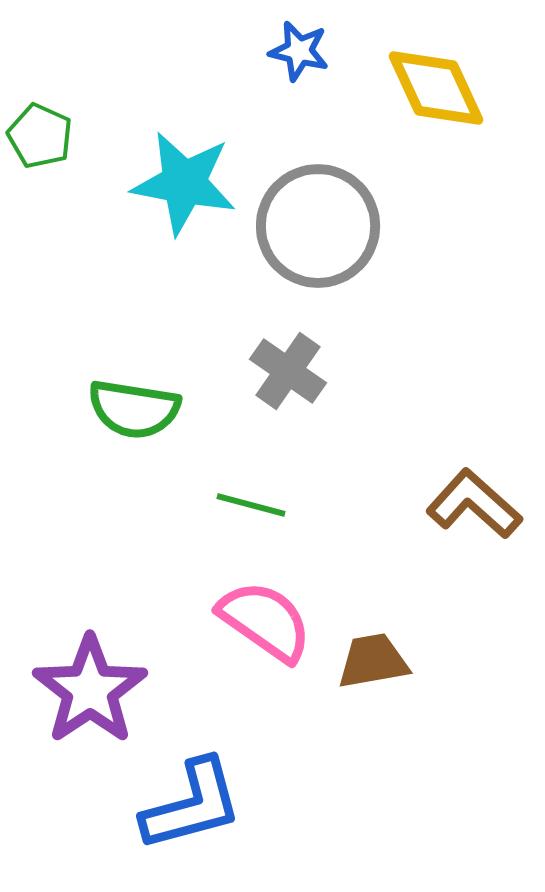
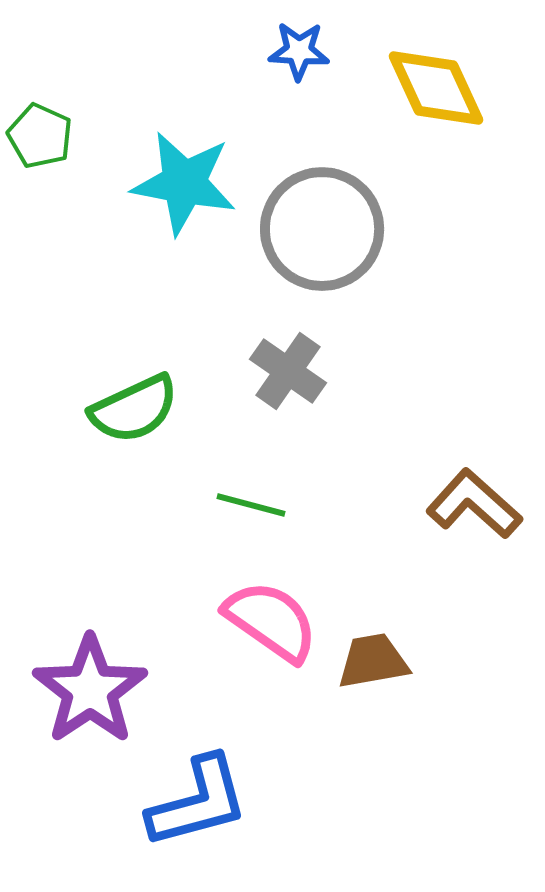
blue star: rotated 10 degrees counterclockwise
gray circle: moved 4 px right, 3 px down
green semicircle: rotated 34 degrees counterclockwise
pink semicircle: moved 6 px right
blue L-shape: moved 6 px right, 3 px up
